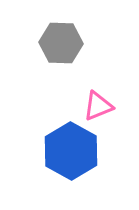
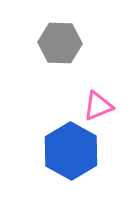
gray hexagon: moved 1 px left
